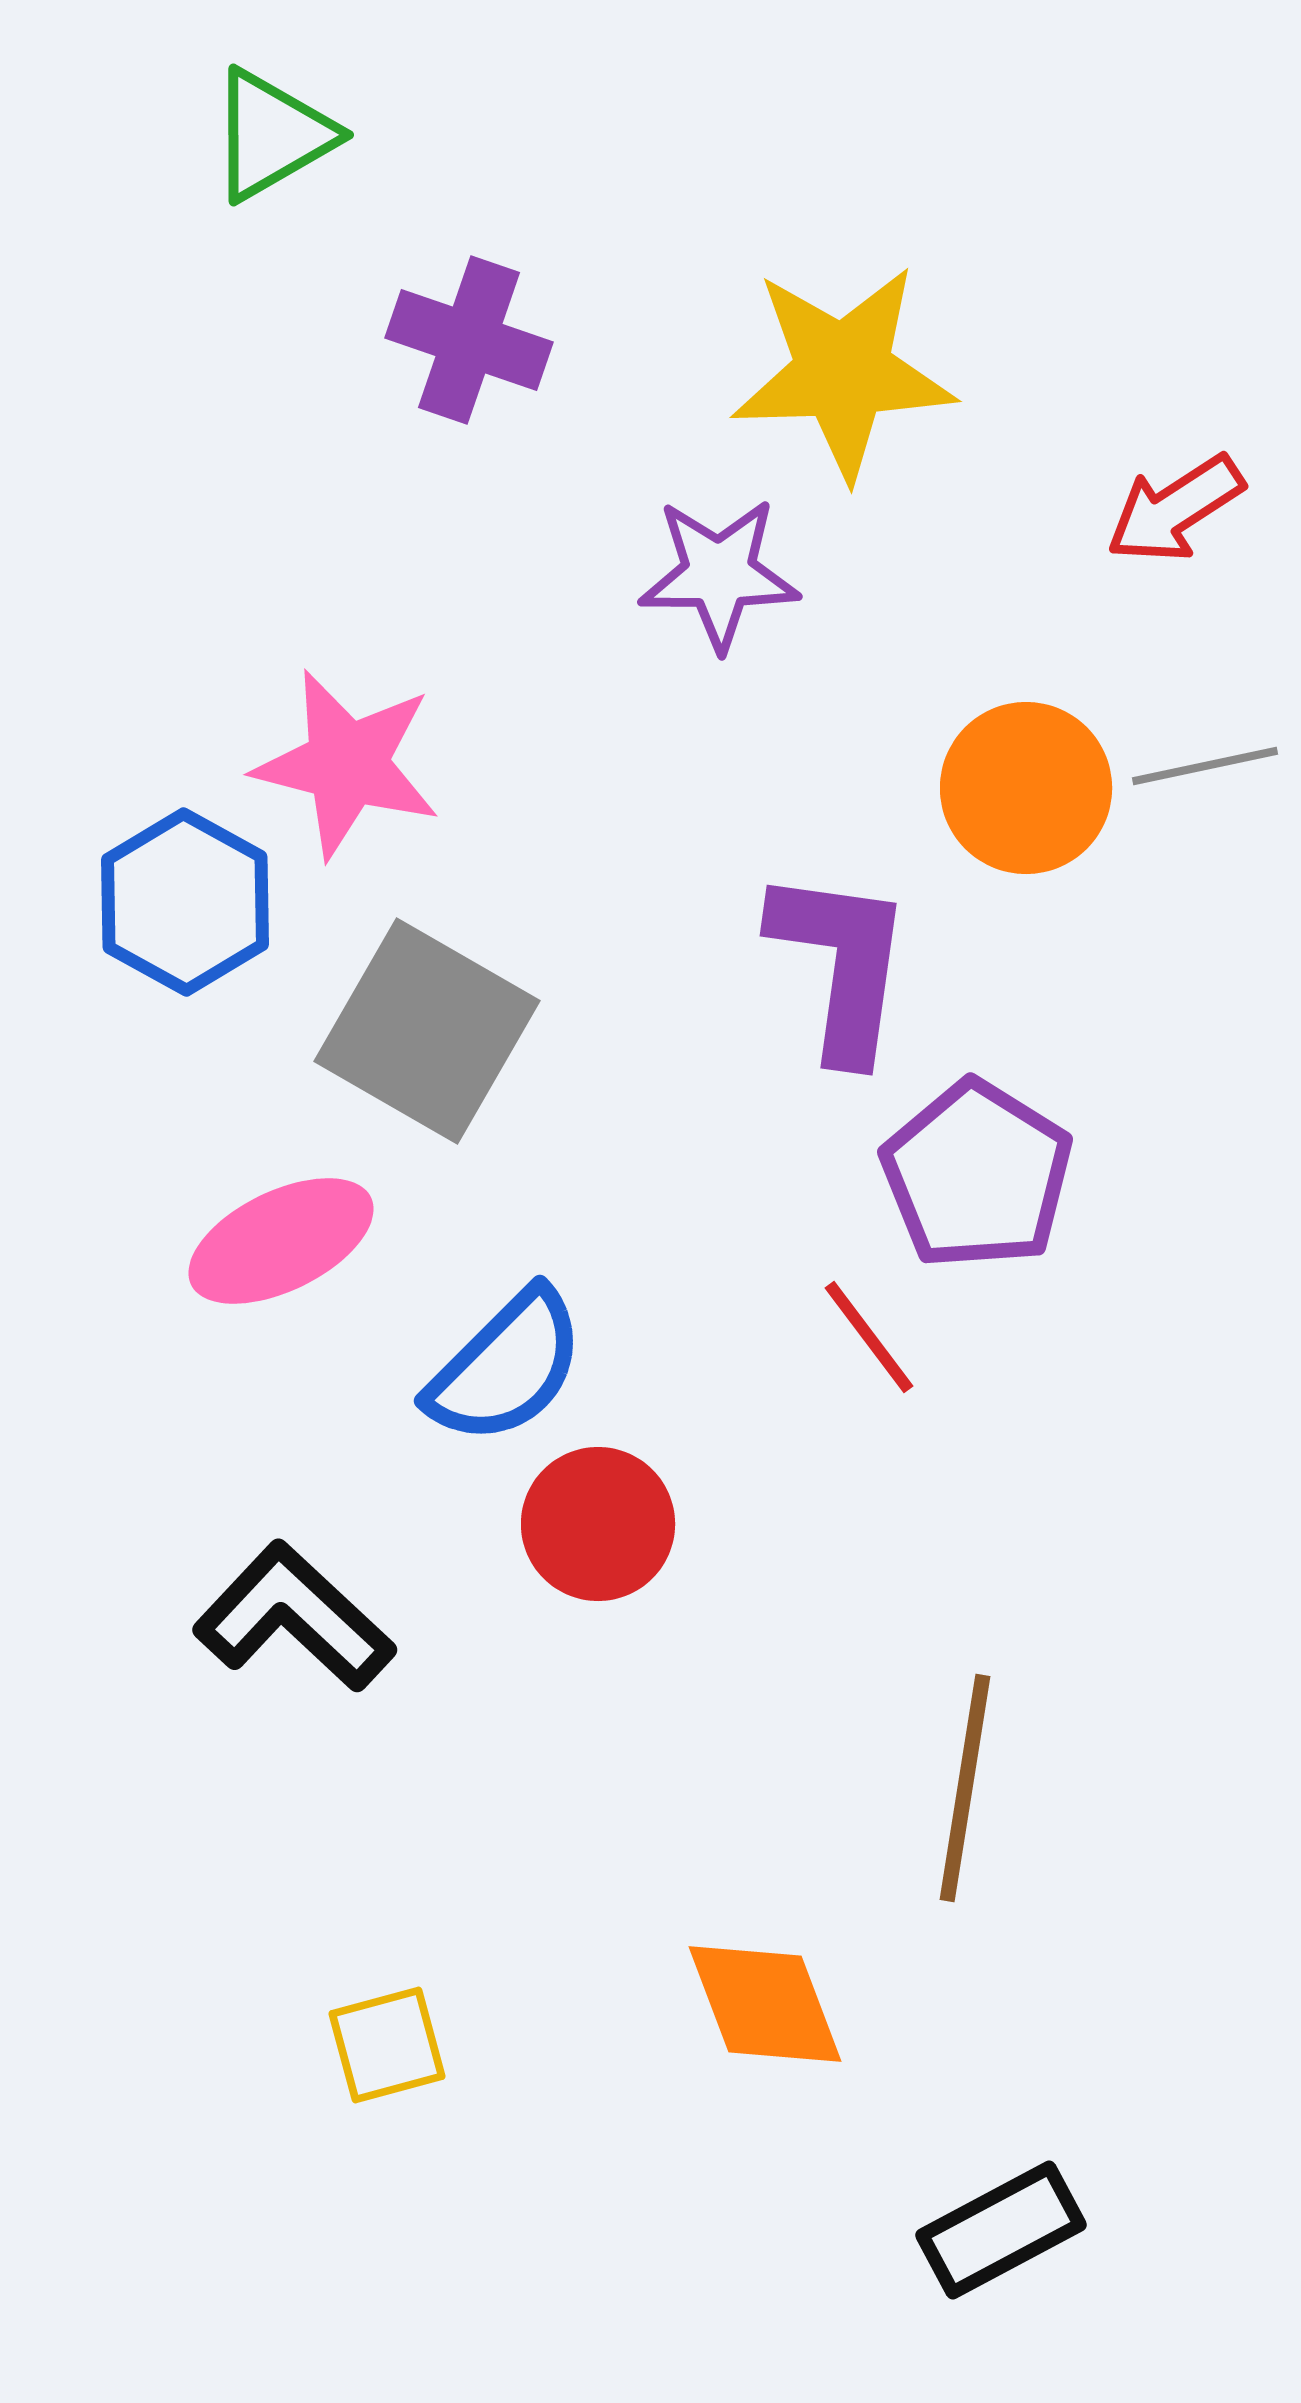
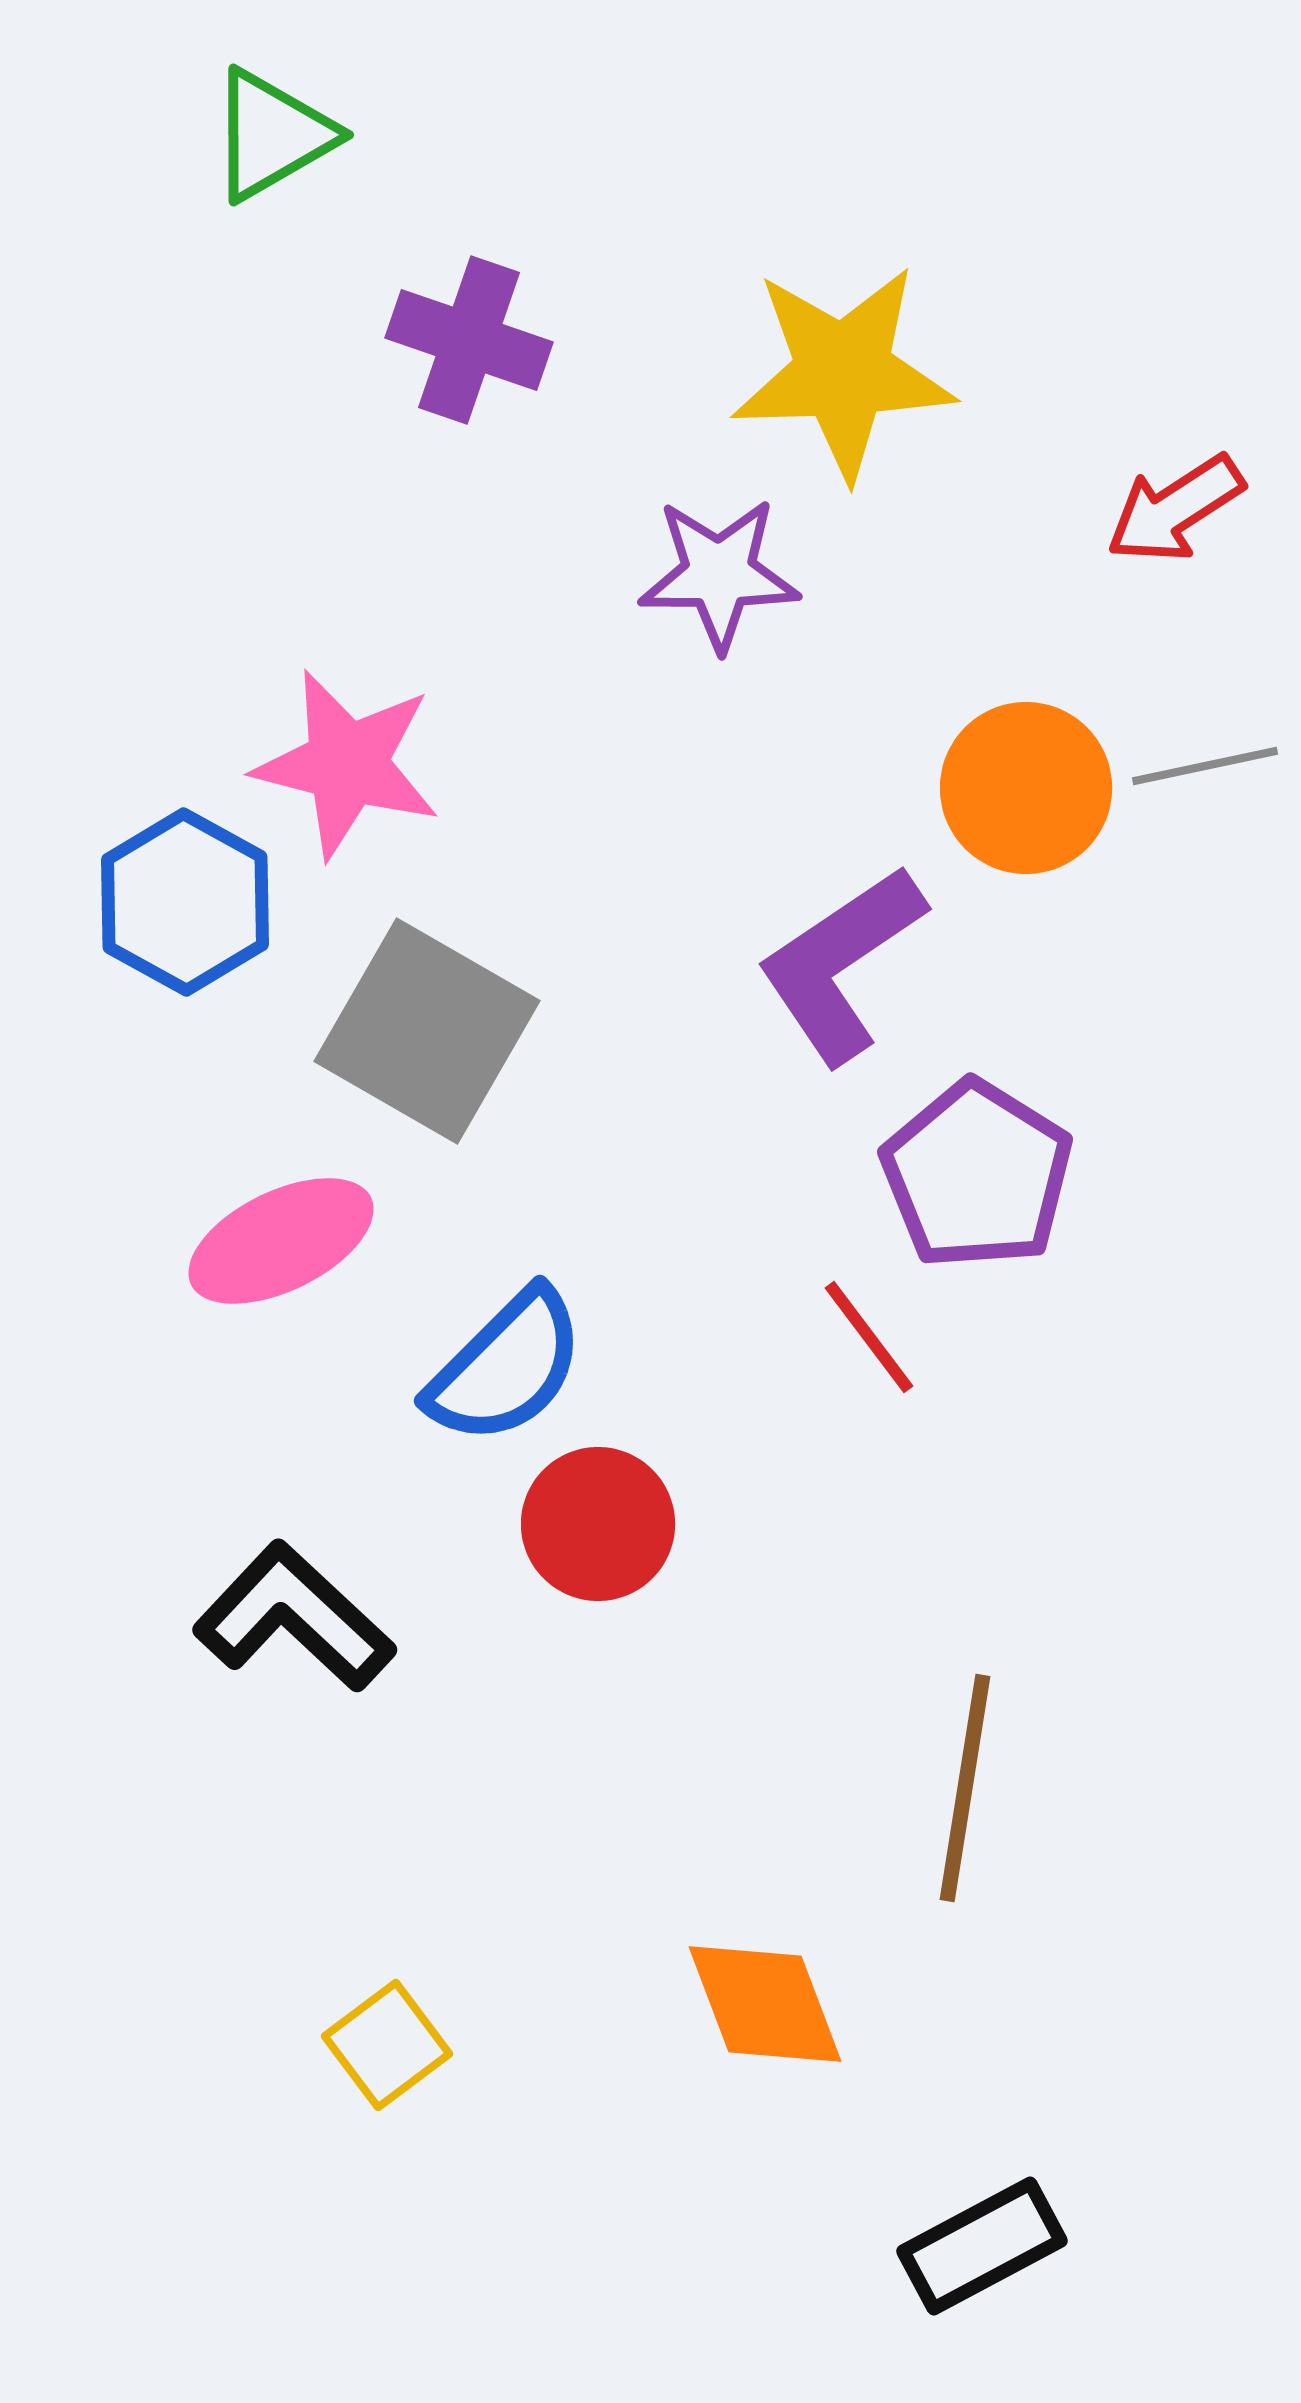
purple L-shape: rotated 132 degrees counterclockwise
yellow square: rotated 22 degrees counterclockwise
black rectangle: moved 19 px left, 16 px down
